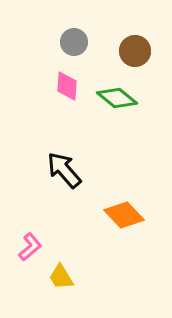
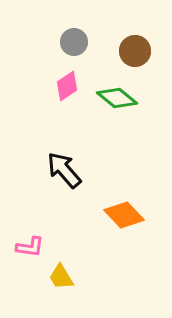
pink diamond: rotated 52 degrees clockwise
pink L-shape: rotated 48 degrees clockwise
